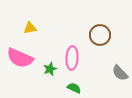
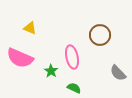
yellow triangle: rotated 32 degrees clockwise
pink ellipse: moved 1 px up; rotated 15 degrees counterclockwise
green star: moved 1 px right, 2 px down; rotated 16 degrees counterclockwise
gray semicircle: moved 2 px left
